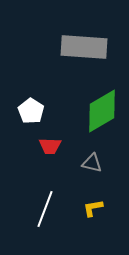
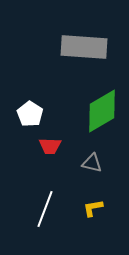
white pentagon: moved 1 px left, 3 px down
